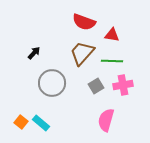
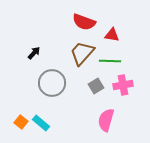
green line: moved 2 px left
